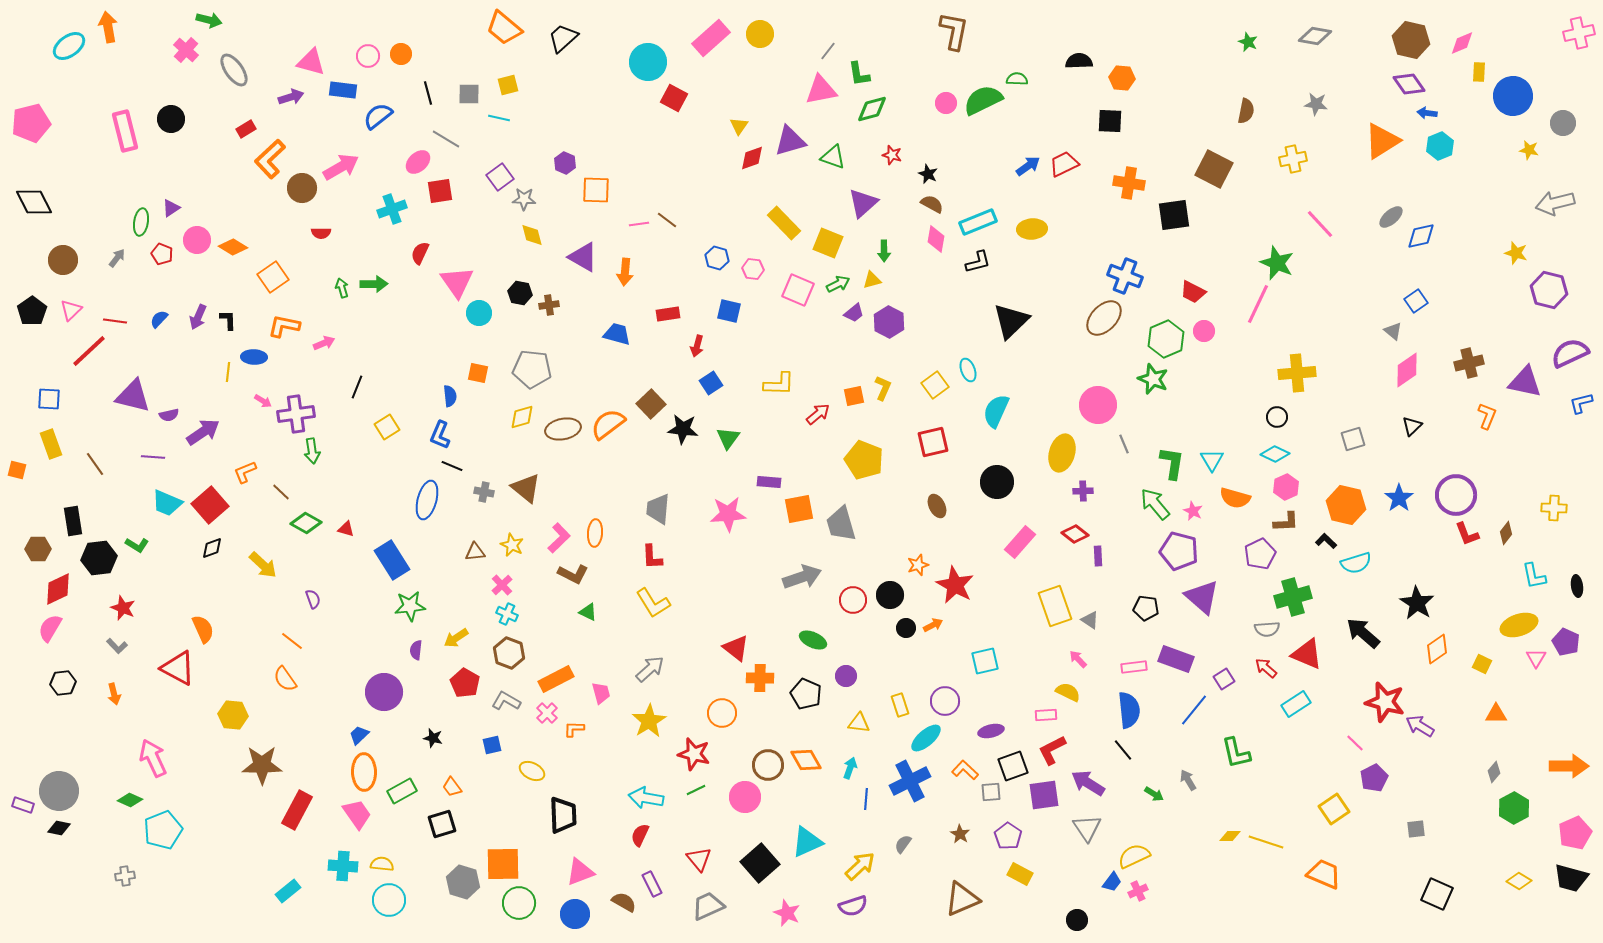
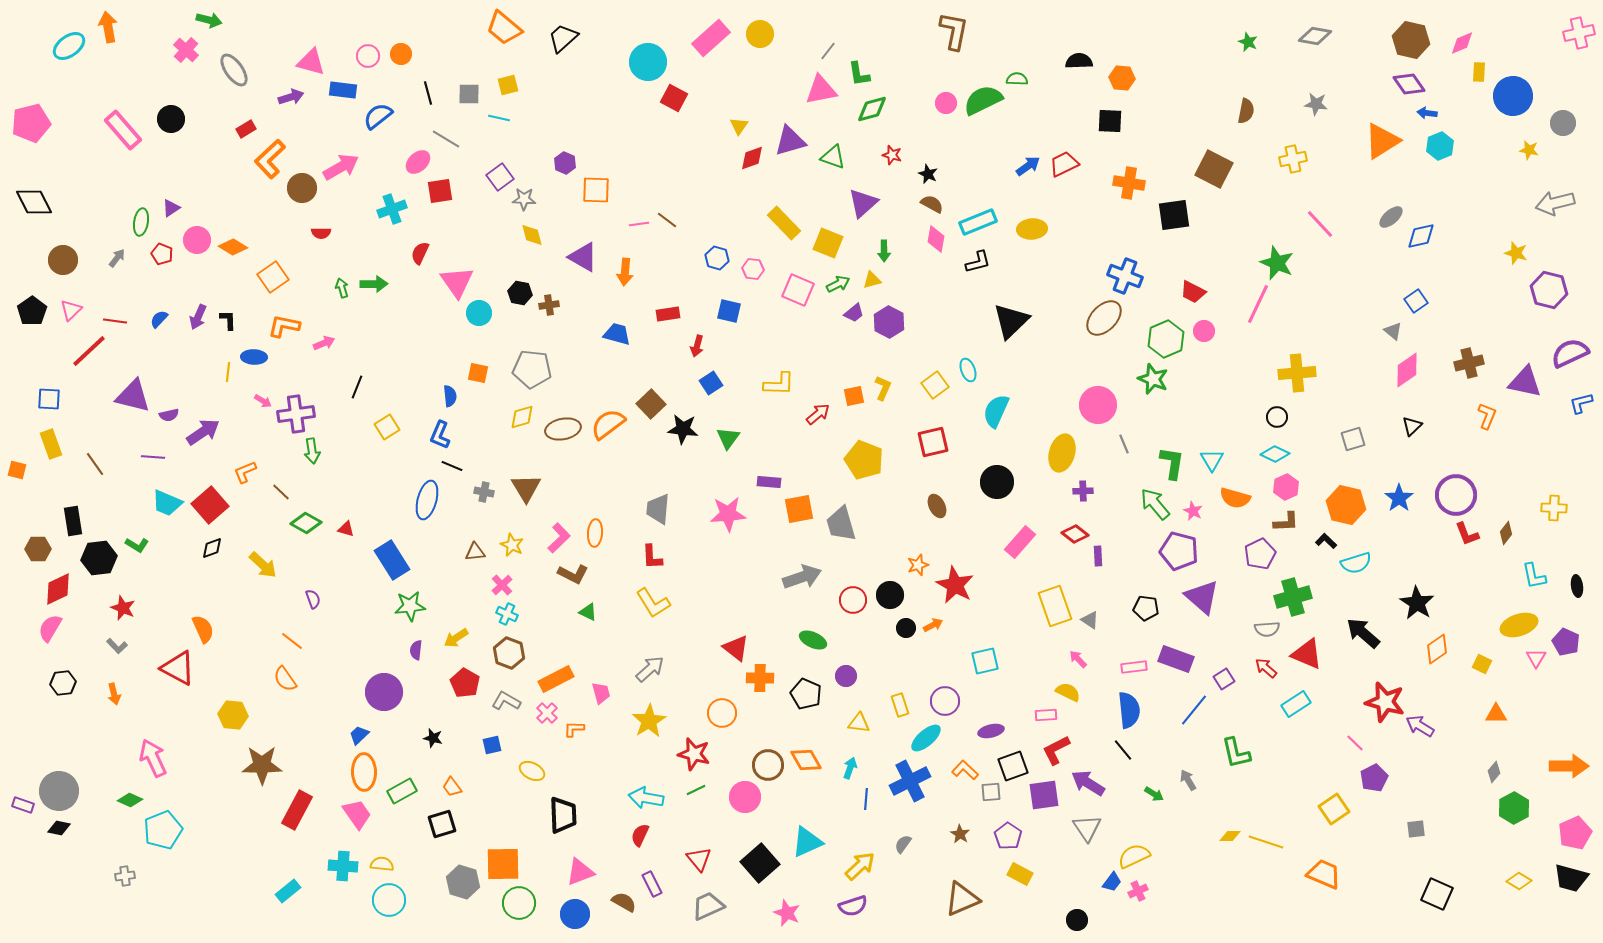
pink rectangle at (125, 131): moved 2 px left, 1 px up; rotated 27 degrees counterclockwise
brown triangle at (526, 488): rotated 20 degrees clockwise
red L-shape at (1052, 750): moved 4 px right
